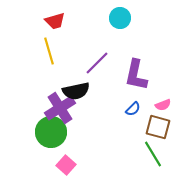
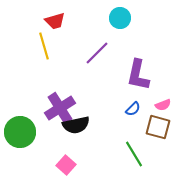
yellow line: moved 5 px left, 5 px up
purple line: moved 10 px up
purple L-shape: moved 2 px right
black semicircle: moved 34 px down
green circle: moved 31 px left
green line: moved 19 px left
